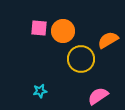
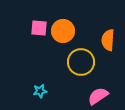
orange semicircle: rotated 55 degrees counterclockwise
yellow circle: moved 3 px down
